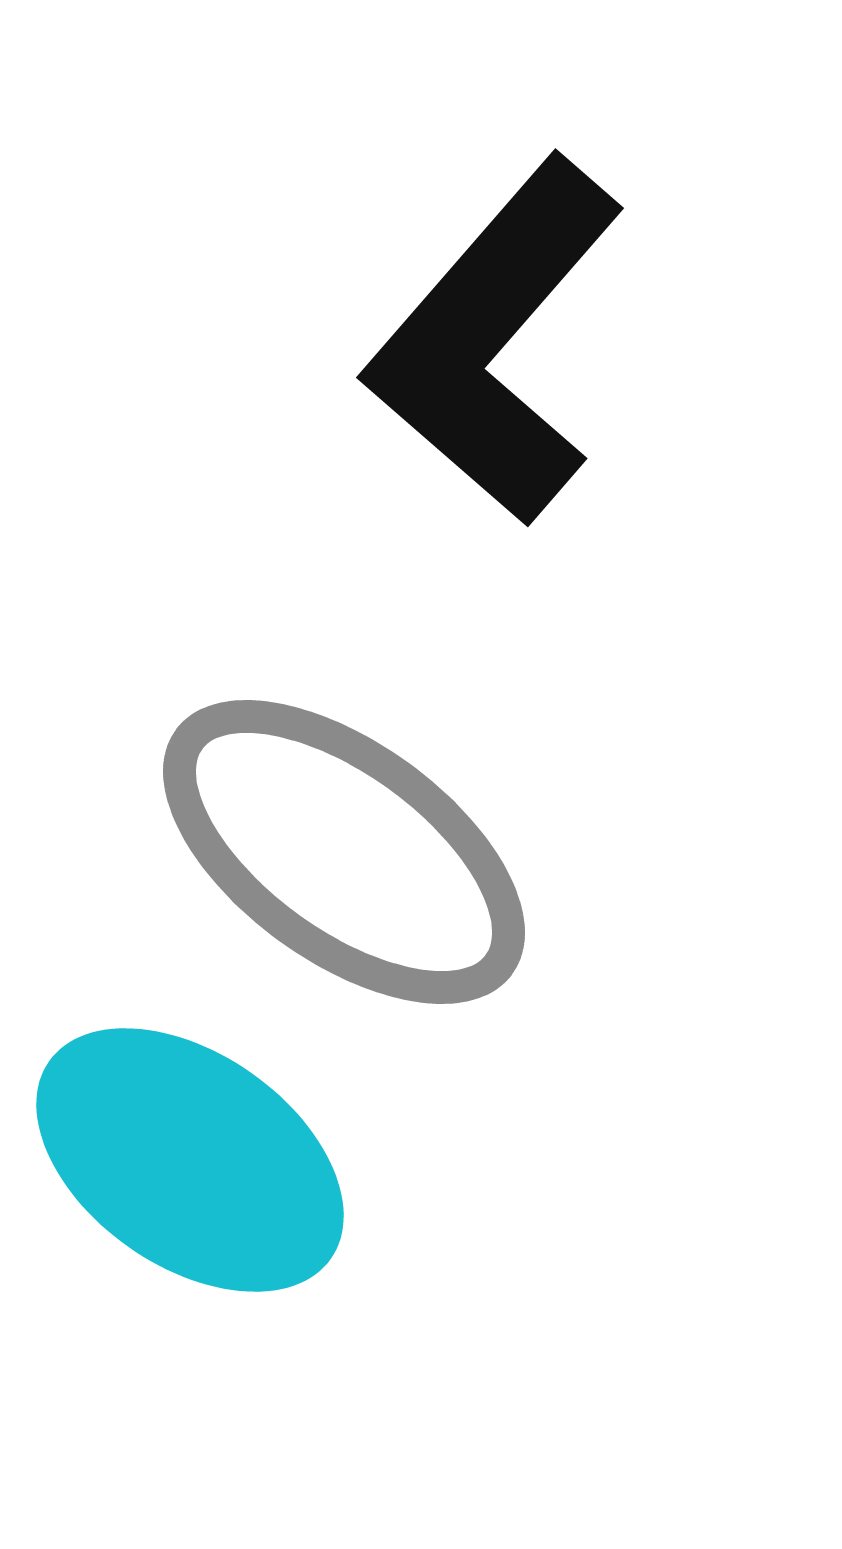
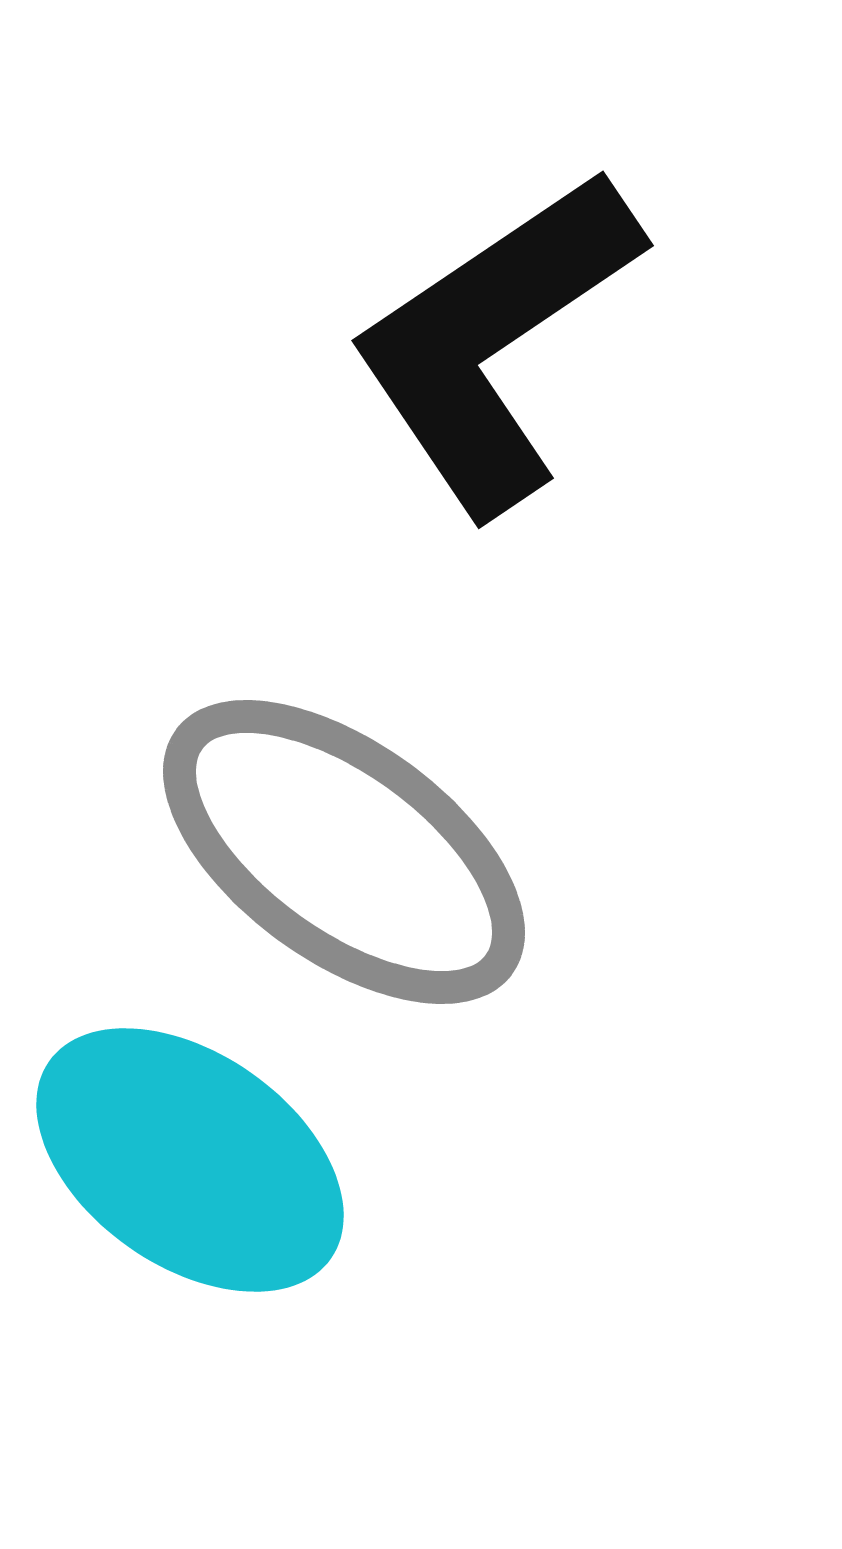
black L-shape: rotated 15 degrees clockwise
